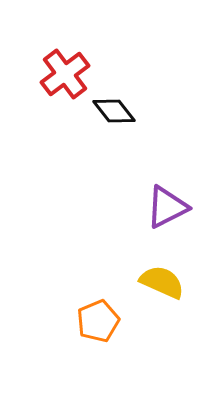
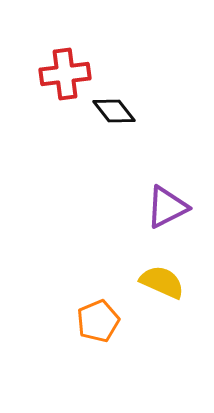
red cross: rotated 30 degrees clockwise
